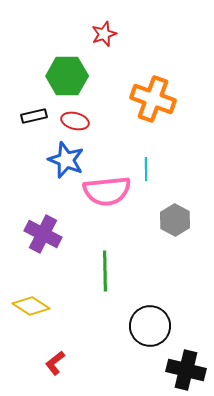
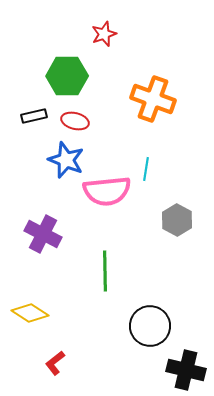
cyan line: rotated 10 degrees clockwise
gray hexagon: moved 2 px right
yellow diamond: moved 1 px left, 7 px down
